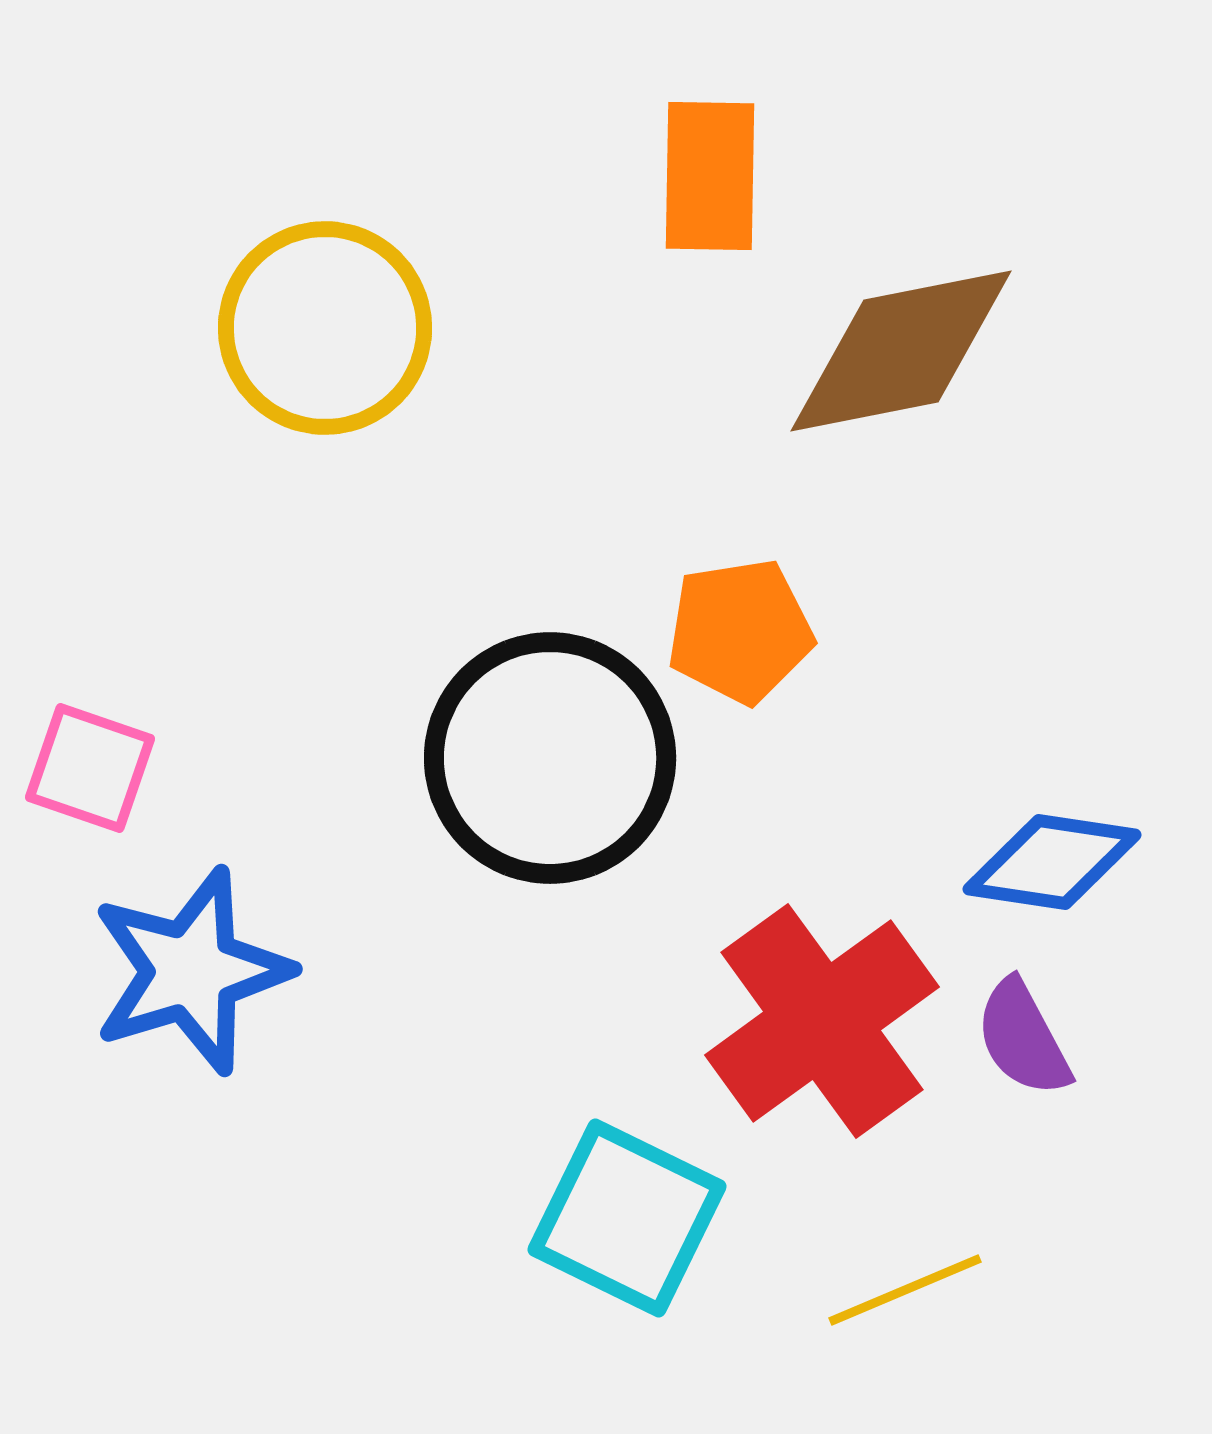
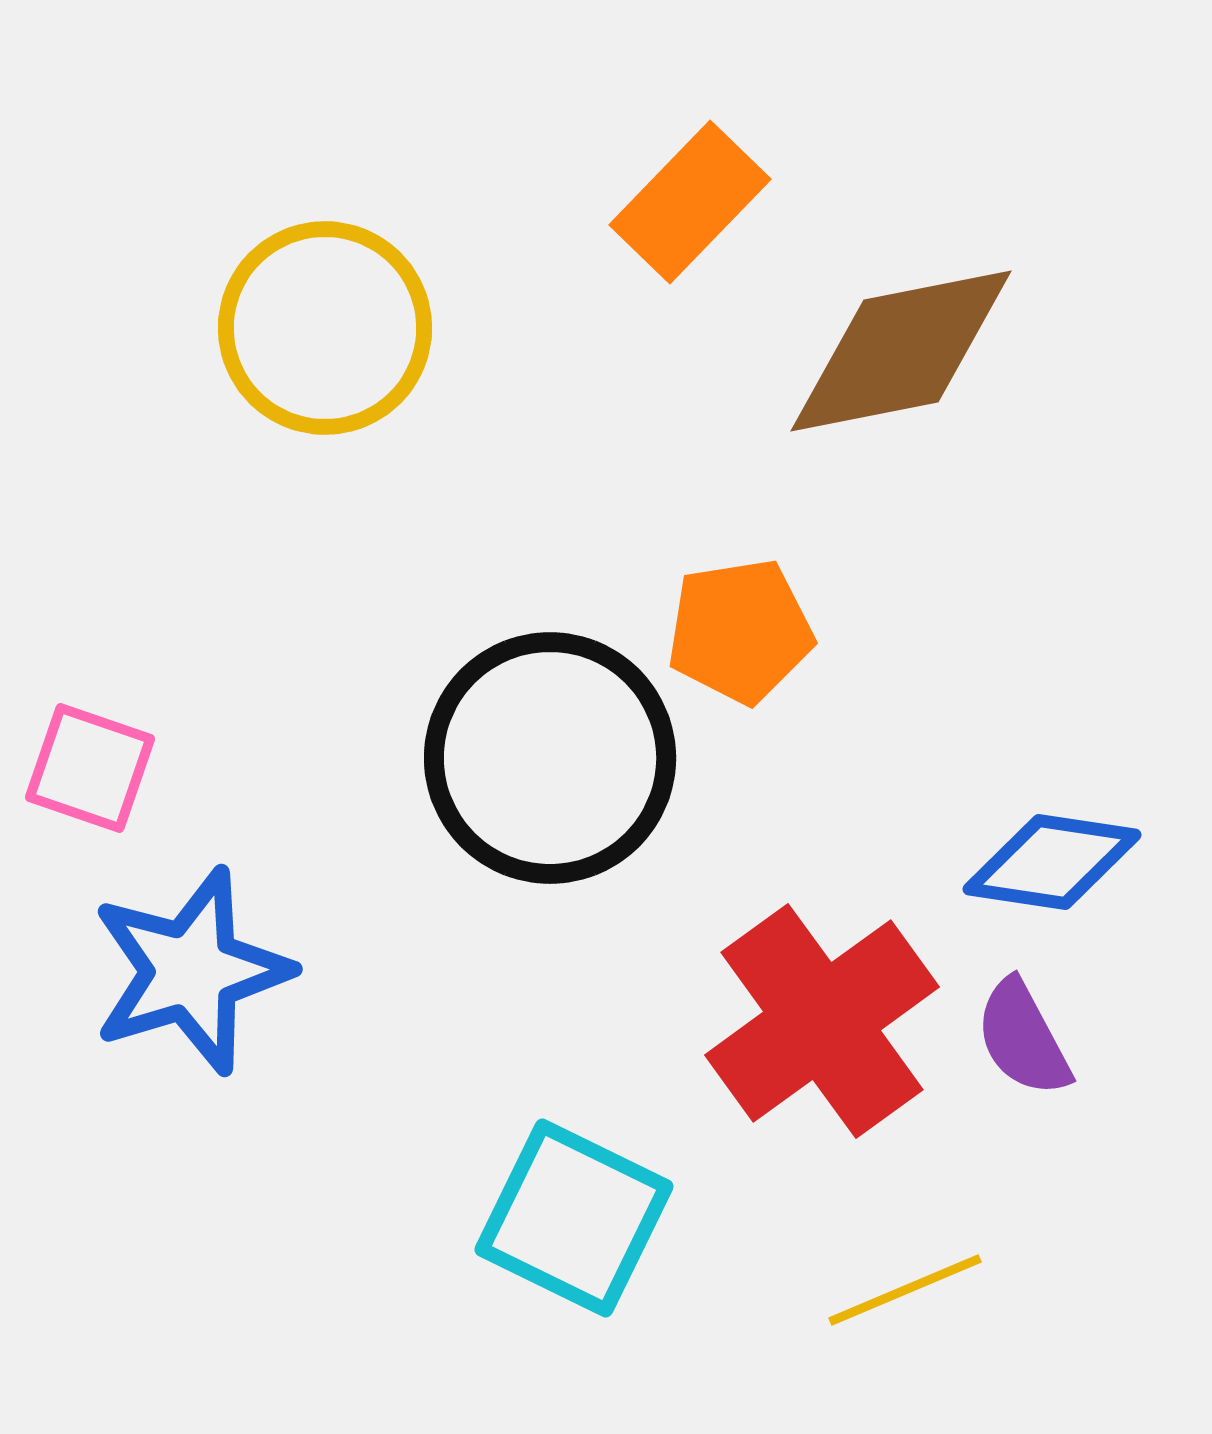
orange rectangle: moved 20 px left, 26 px down; rotated 43 degrees clockwise
cyan square: moved 53 px left
